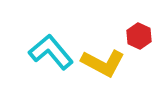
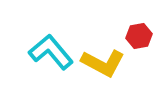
red hexagon: rotated 25 degrees clockwise
